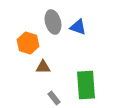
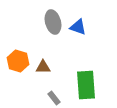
orange hexagon: moved 10 px left, 18 px down
